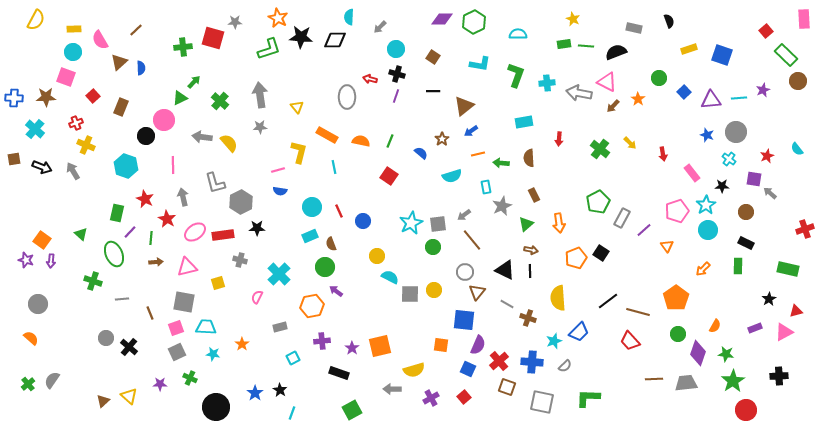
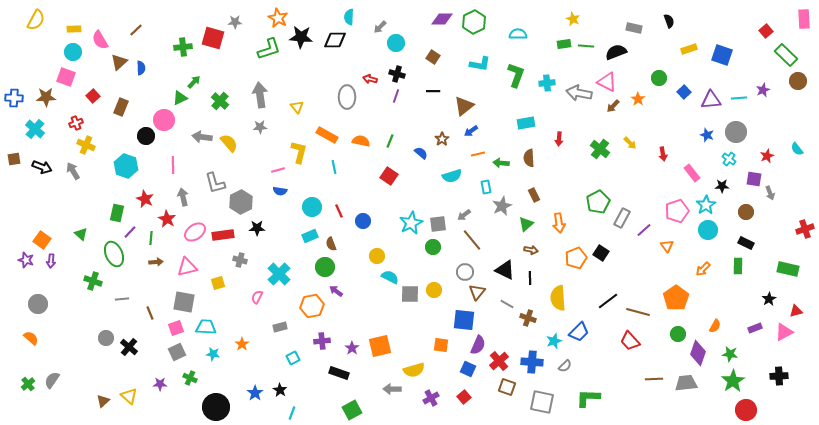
cyan circle at (396, 49): moved 6 px up
cyan rectangle at (524, 122): moved 2 px right, 1 px down
gray arrow at (770, 193): rotated 152 degrees counterclockwise
black line at (530, 271): moved 7 px down
green star at (726, 354): moved 4 px right
